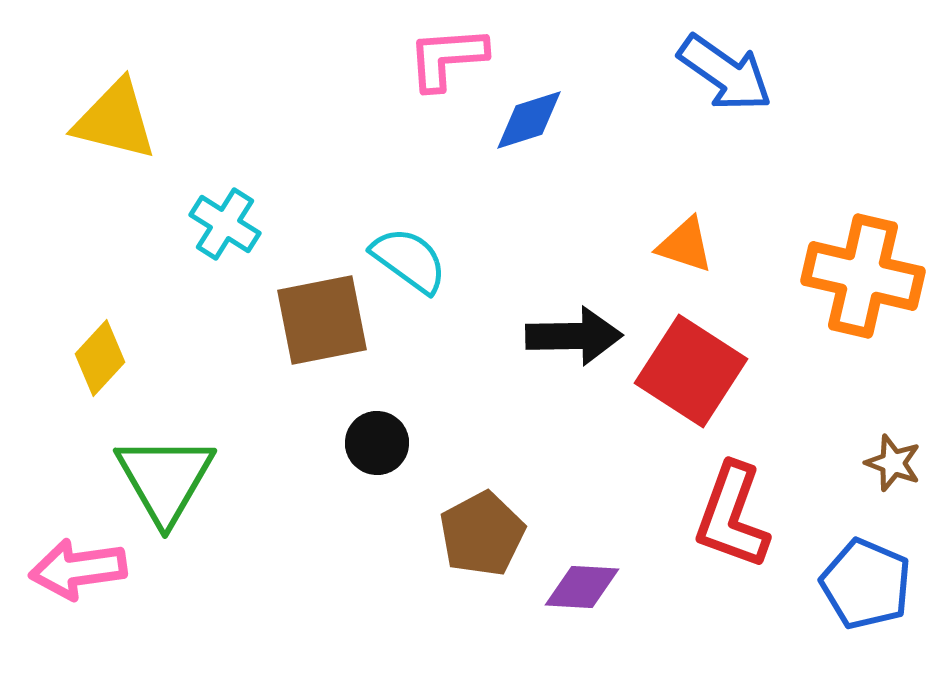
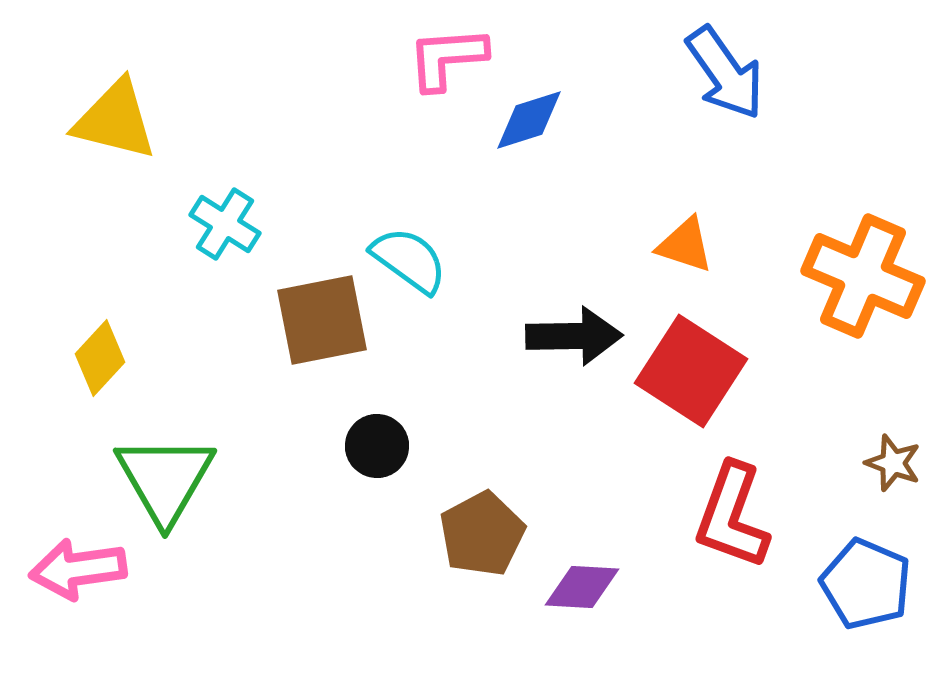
blue arrow: rotated 20 degrees clockwise
orange cross: rotated 10 degrees clockwise
black circle: moved 3 px down
